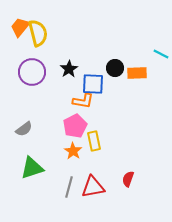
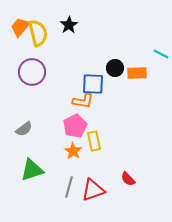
black star: moved 44 px up
green triangle: moved 2 px down
red semicircle: rotated 63 degrees counterclockwise
red triangle: moved 3 px down; rotated 10 degrees counterclockwise
